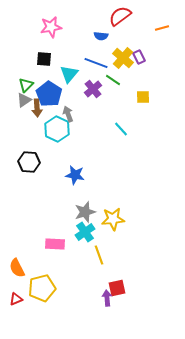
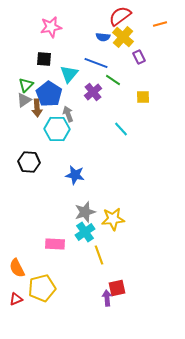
orange line: moved 2 px left, 4 px up
blue semicircle: moved 2 px right, 1 px down
yellow cross: moved 21 px up
purple cross: moved 3 px down
cyan hexagon: rotated 25 degrees counterclockwise
